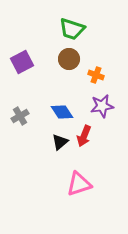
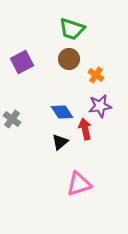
orange cross: rotated 14 degrees clockwise
purple star: moved 2 px left
gray cross: moved 8 px left, 3 px down; rotated 24 degrees counterclockwise
red arrow: moved 1 px right, 7 px up; rotated 145 degrees clockwise
